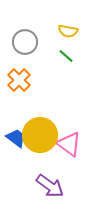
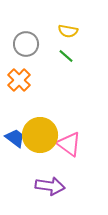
gray circle: moved 1 px right, 2 px down
blue trapezoid: moved 1 px left
purple arrow: rotated 28 degrees counterclockwise
